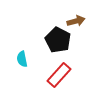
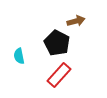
black pentagon: moved 1 px left, 3 px down
cyan semicircle: moved 3 px left, 3 px up
